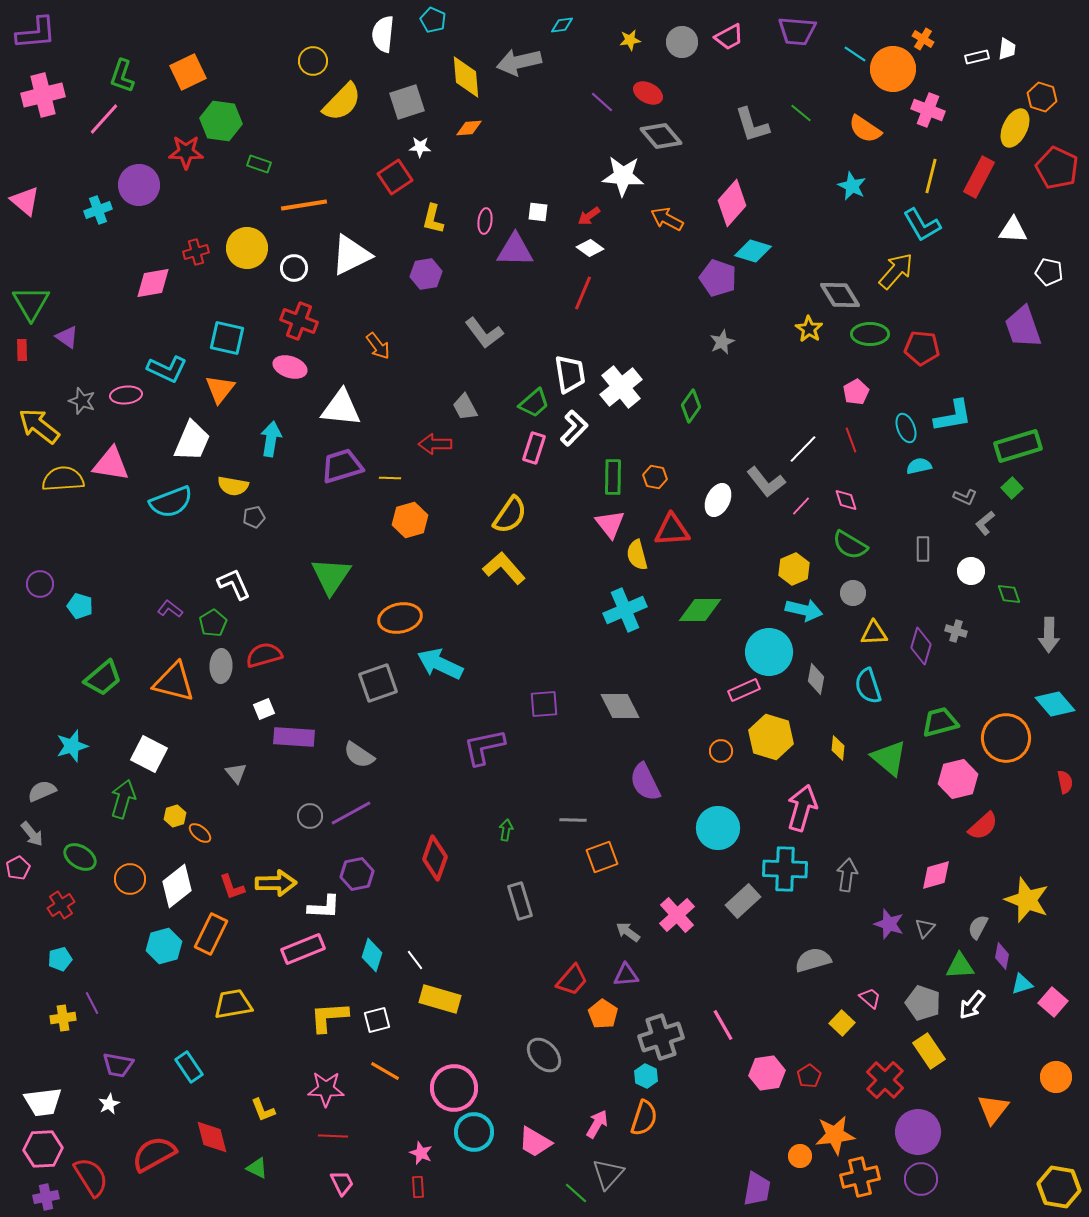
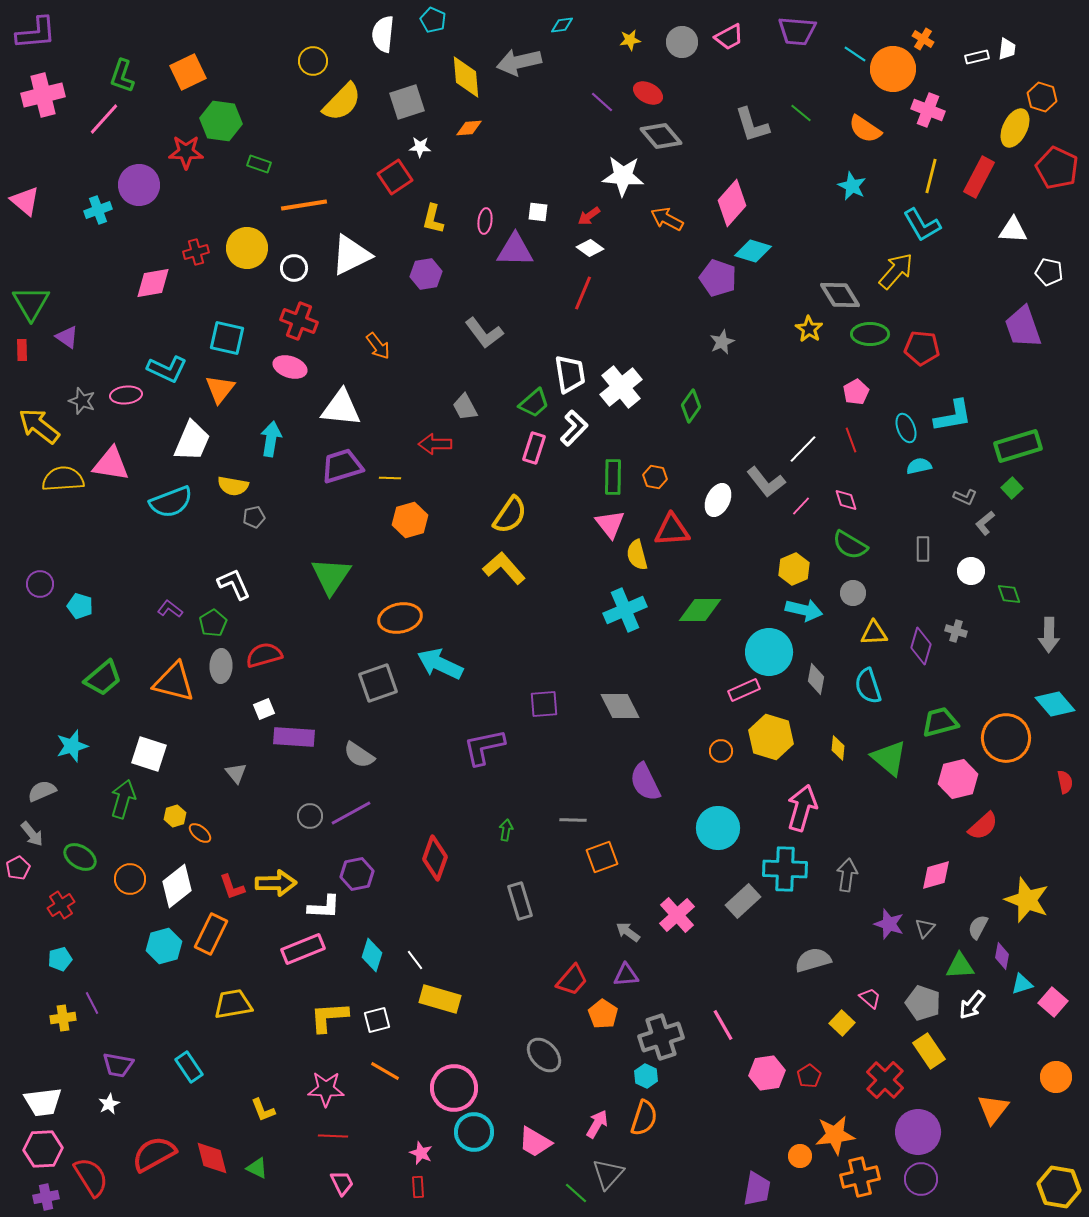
white square at (149, 754): rotated 9 degrees counterclockwise
red diamond at (212, 1137): moved 21 px down
